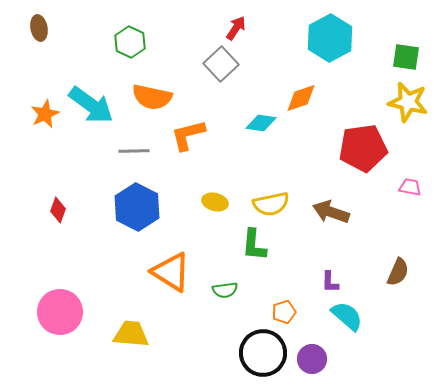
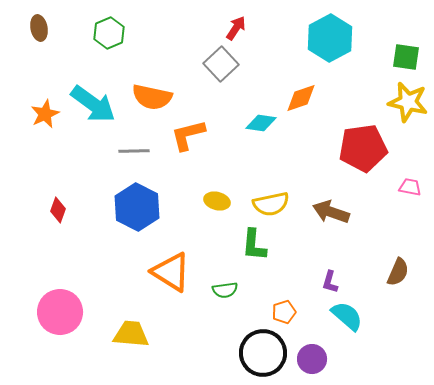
green hexagon: moved 21 px left, 9 px up; rotated 12 degrees clockwise
cyan arrow: moved 2 px right, 1 px up
yellow ellipse: moved 2 px right, 1 px up
purple L-shape: rotated 15 degrees clockwise
